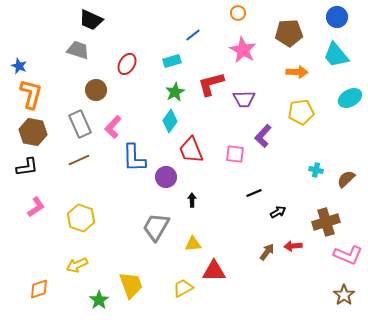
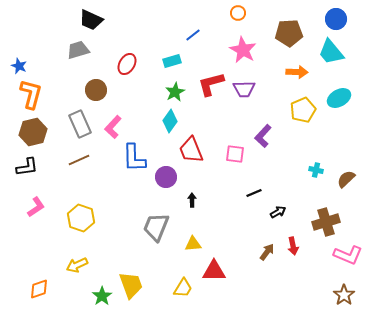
blue circle at (337, 17): moved 1 px left, 2 px down
gray trapezoid at (78, 50): rotated 35 degrees counterclockwise
cyan trapezoid at (336, 55): moved 5 px left, 3 px up
cyan ellipse at (350, 98): moved 11 px left
purple trapezoid at (244, 99): moved 10 px up
yellow pentagon at (301, 112): moved 2 px right, 2 px up; rotated 15 degrees counterclockwise
brown hexagon at (33, 132): rotated 24 degrees counterclockwise
gray trapezoid at (156, 227): rotated 8 degrees counterclockwise
red arrow at (293, 246): rotated 96 degrees counterclockwise
yellow trapezoid at (183, 288): rotated 150 degrees clockwise
green star at (99, 300): moved 3 px right, 4 px up
